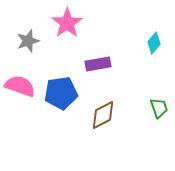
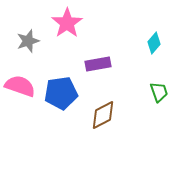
green trapezoid: moved 16 px up
